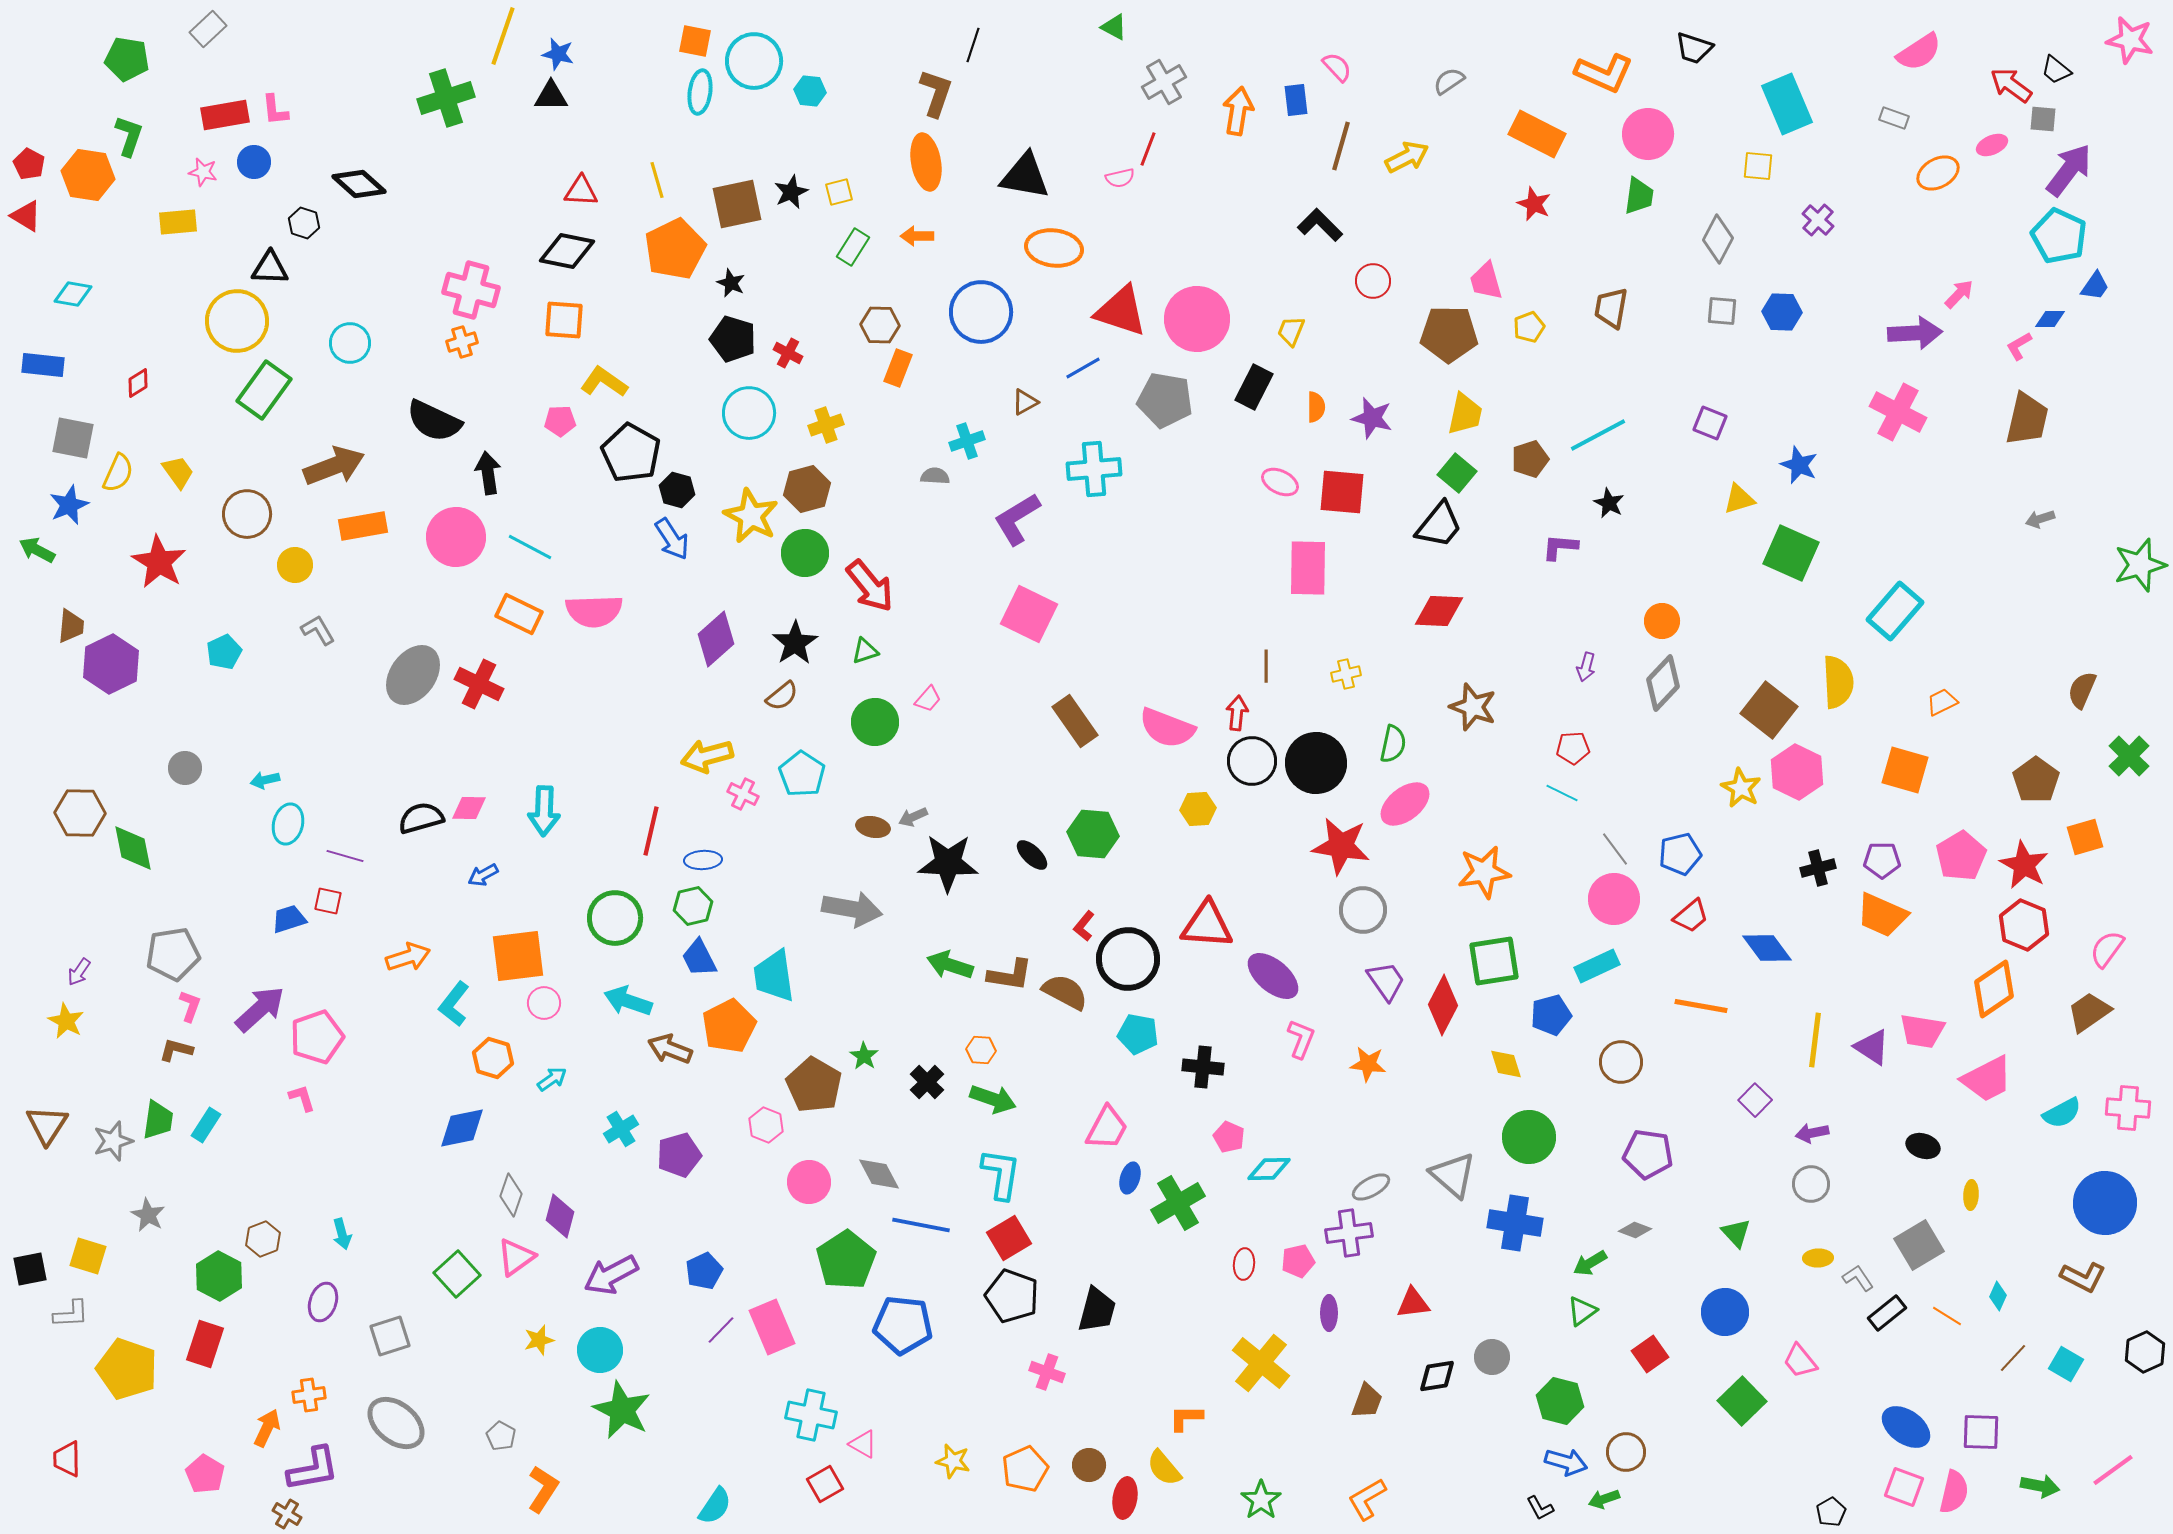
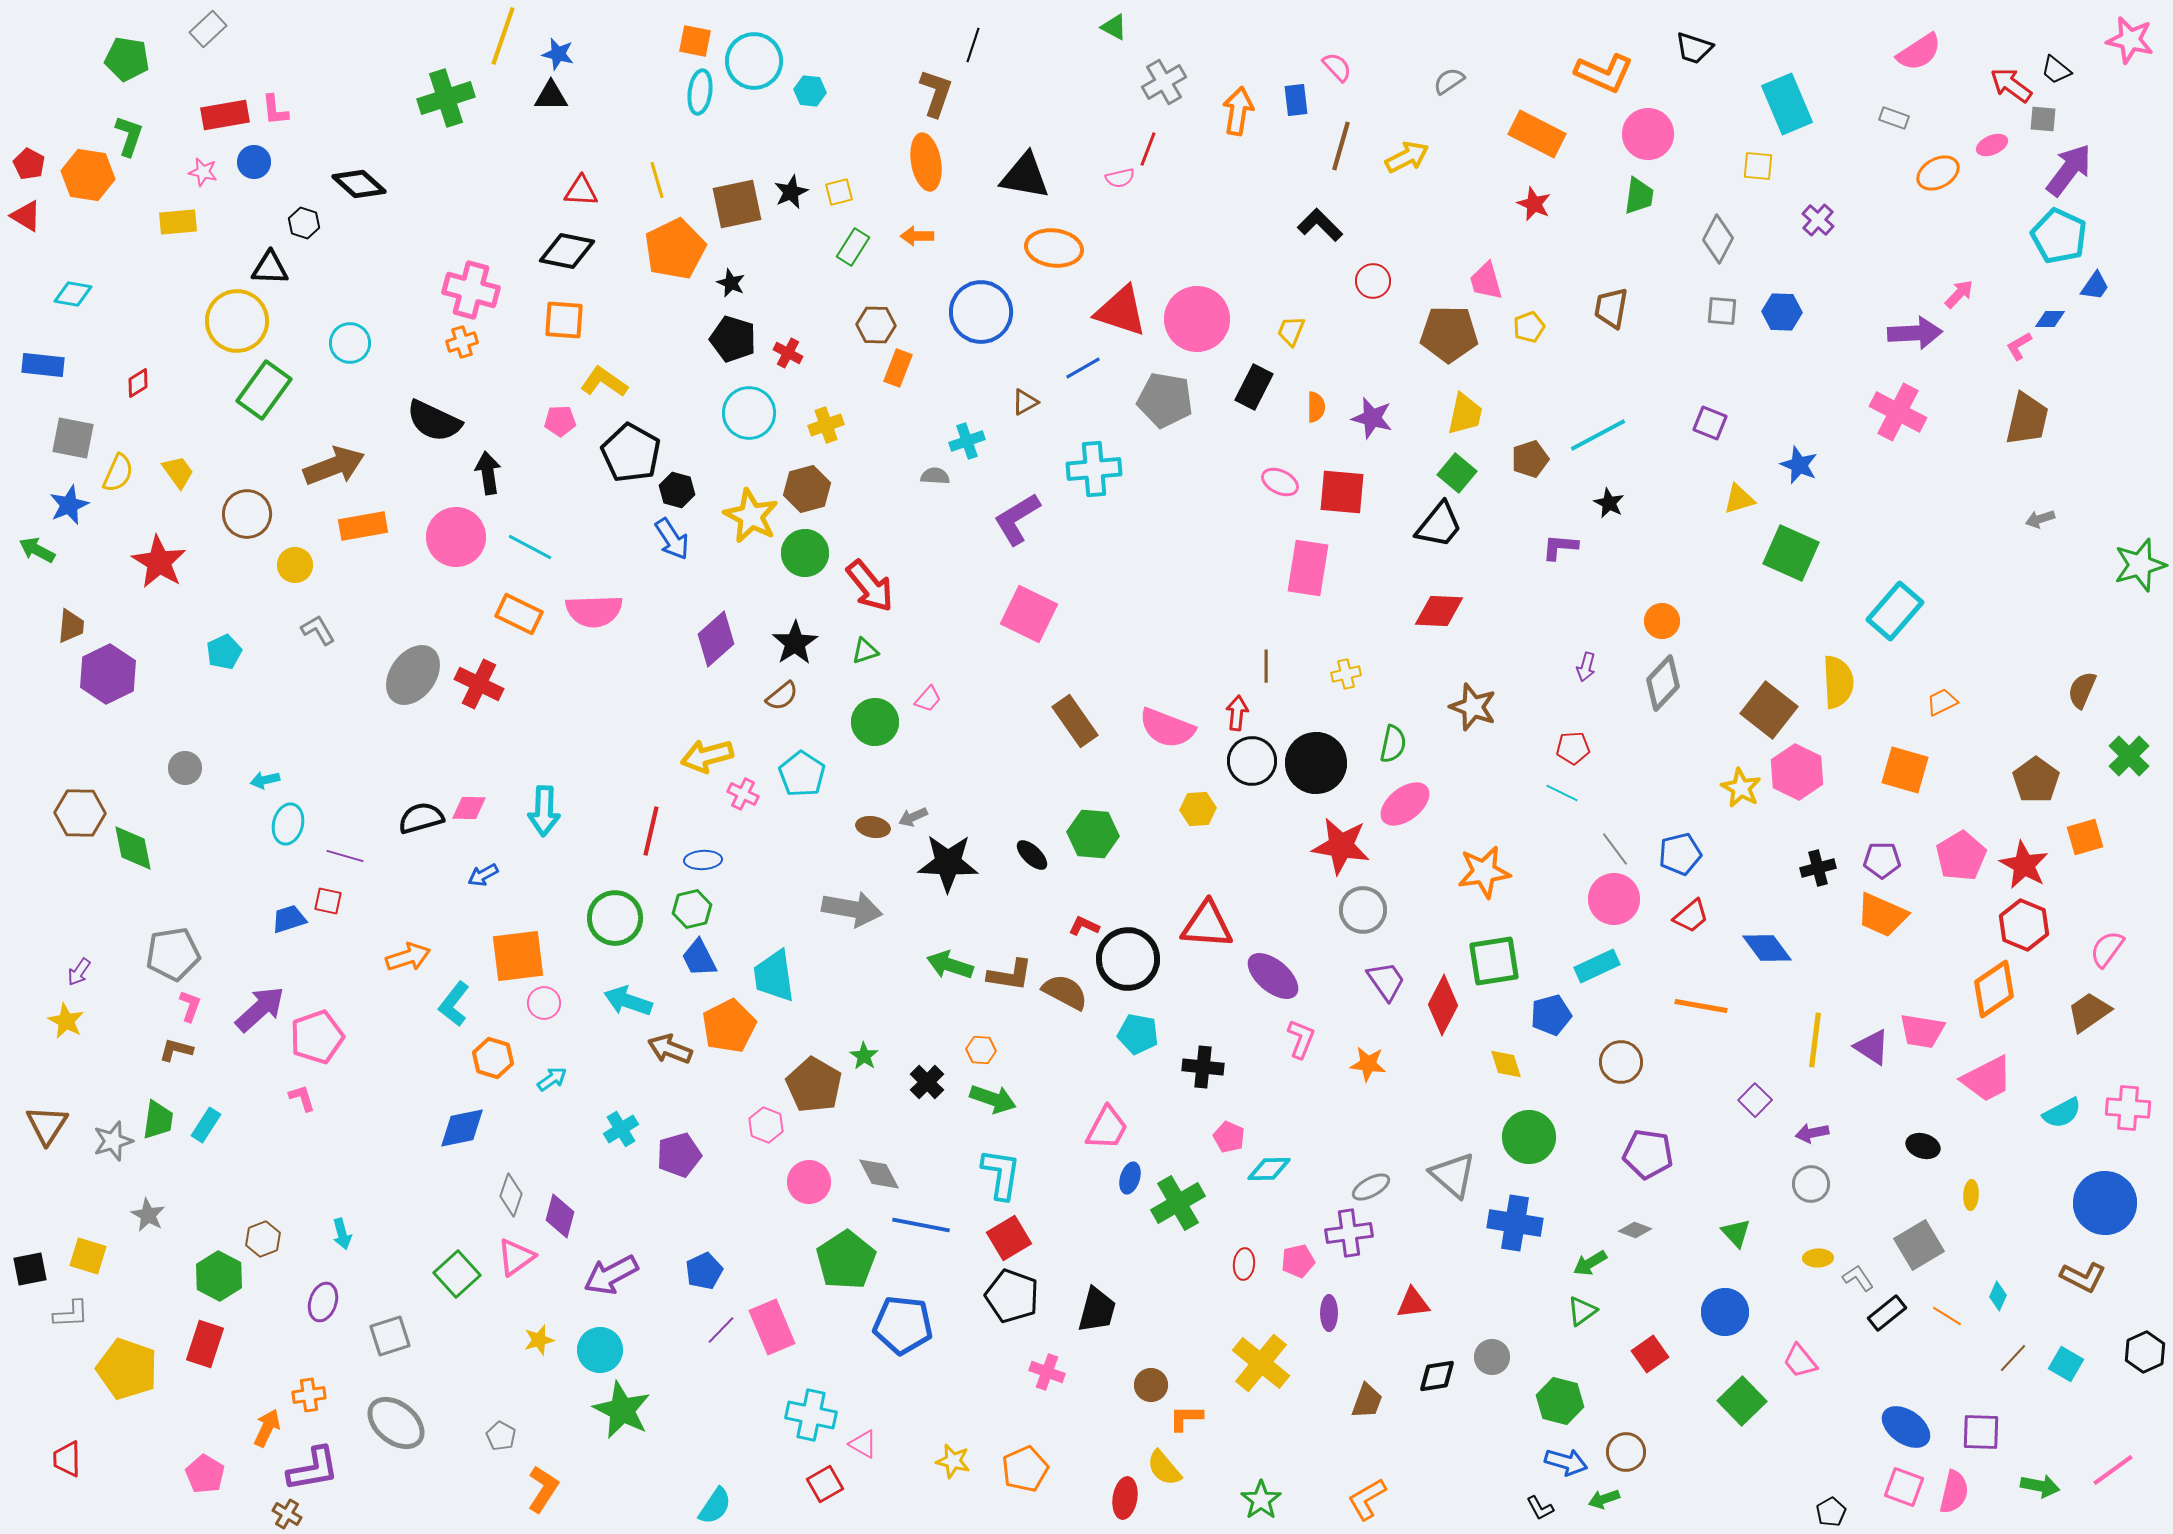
brown hexagon at (880, 325): moved 4 px left
pink rectangle at (1308, 568): rotated 8 degrees clockwise
purple hexagon at (111, 664): moved 3 px left, 10 px down
green hexagon at (693, 906): moved 1 px left, 3 px down
red L-shape at (1084, 926): rotated 76 degrees clockwise
brown circle at (1089, 1465): moved 62 px right, 80 px up
